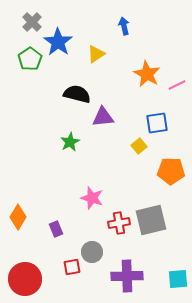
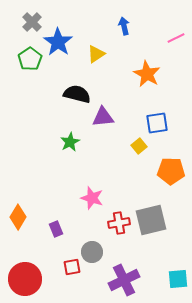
pink line: moved 1 px left, 47 px up
purple cross: moved 3 px left, 4 px down; rotated 24 degrees counterclockwise
